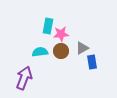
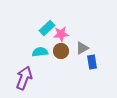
cyan rectangle: moved 1 px left, 2 px down; rotated 35 degrees clockwise
